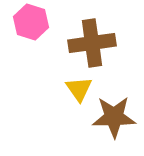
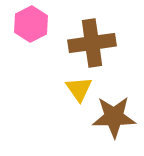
pink hexagon: moved 2 px down; rotated 16 degrees clockwise
